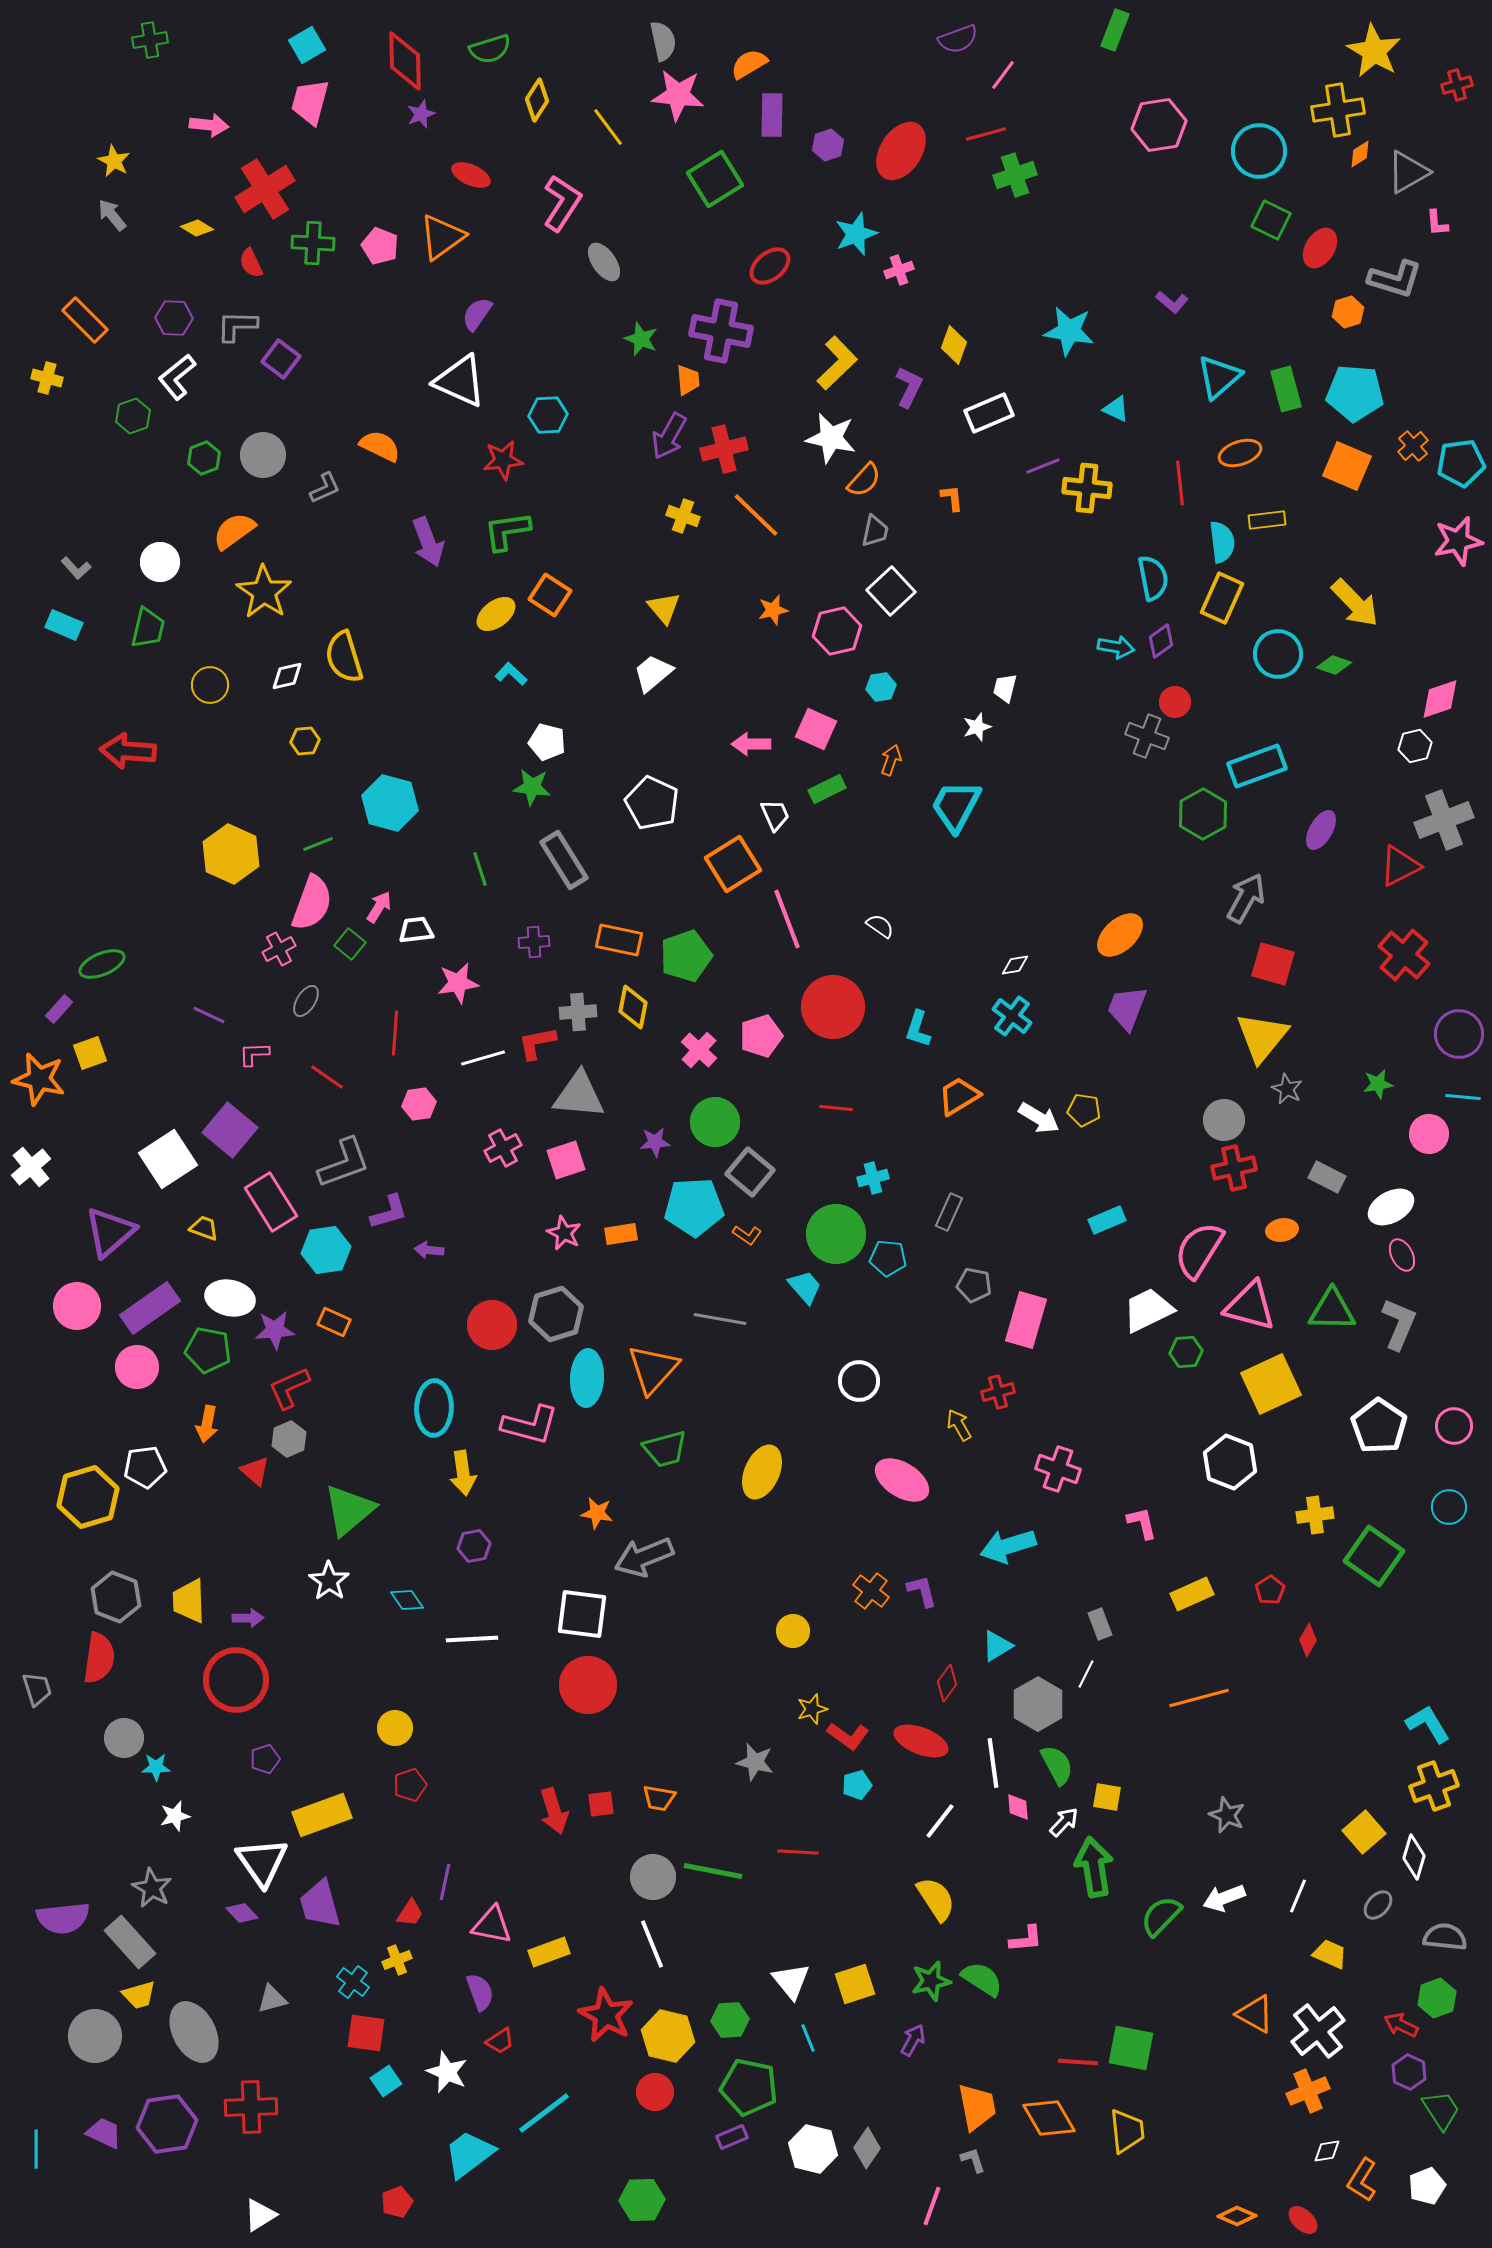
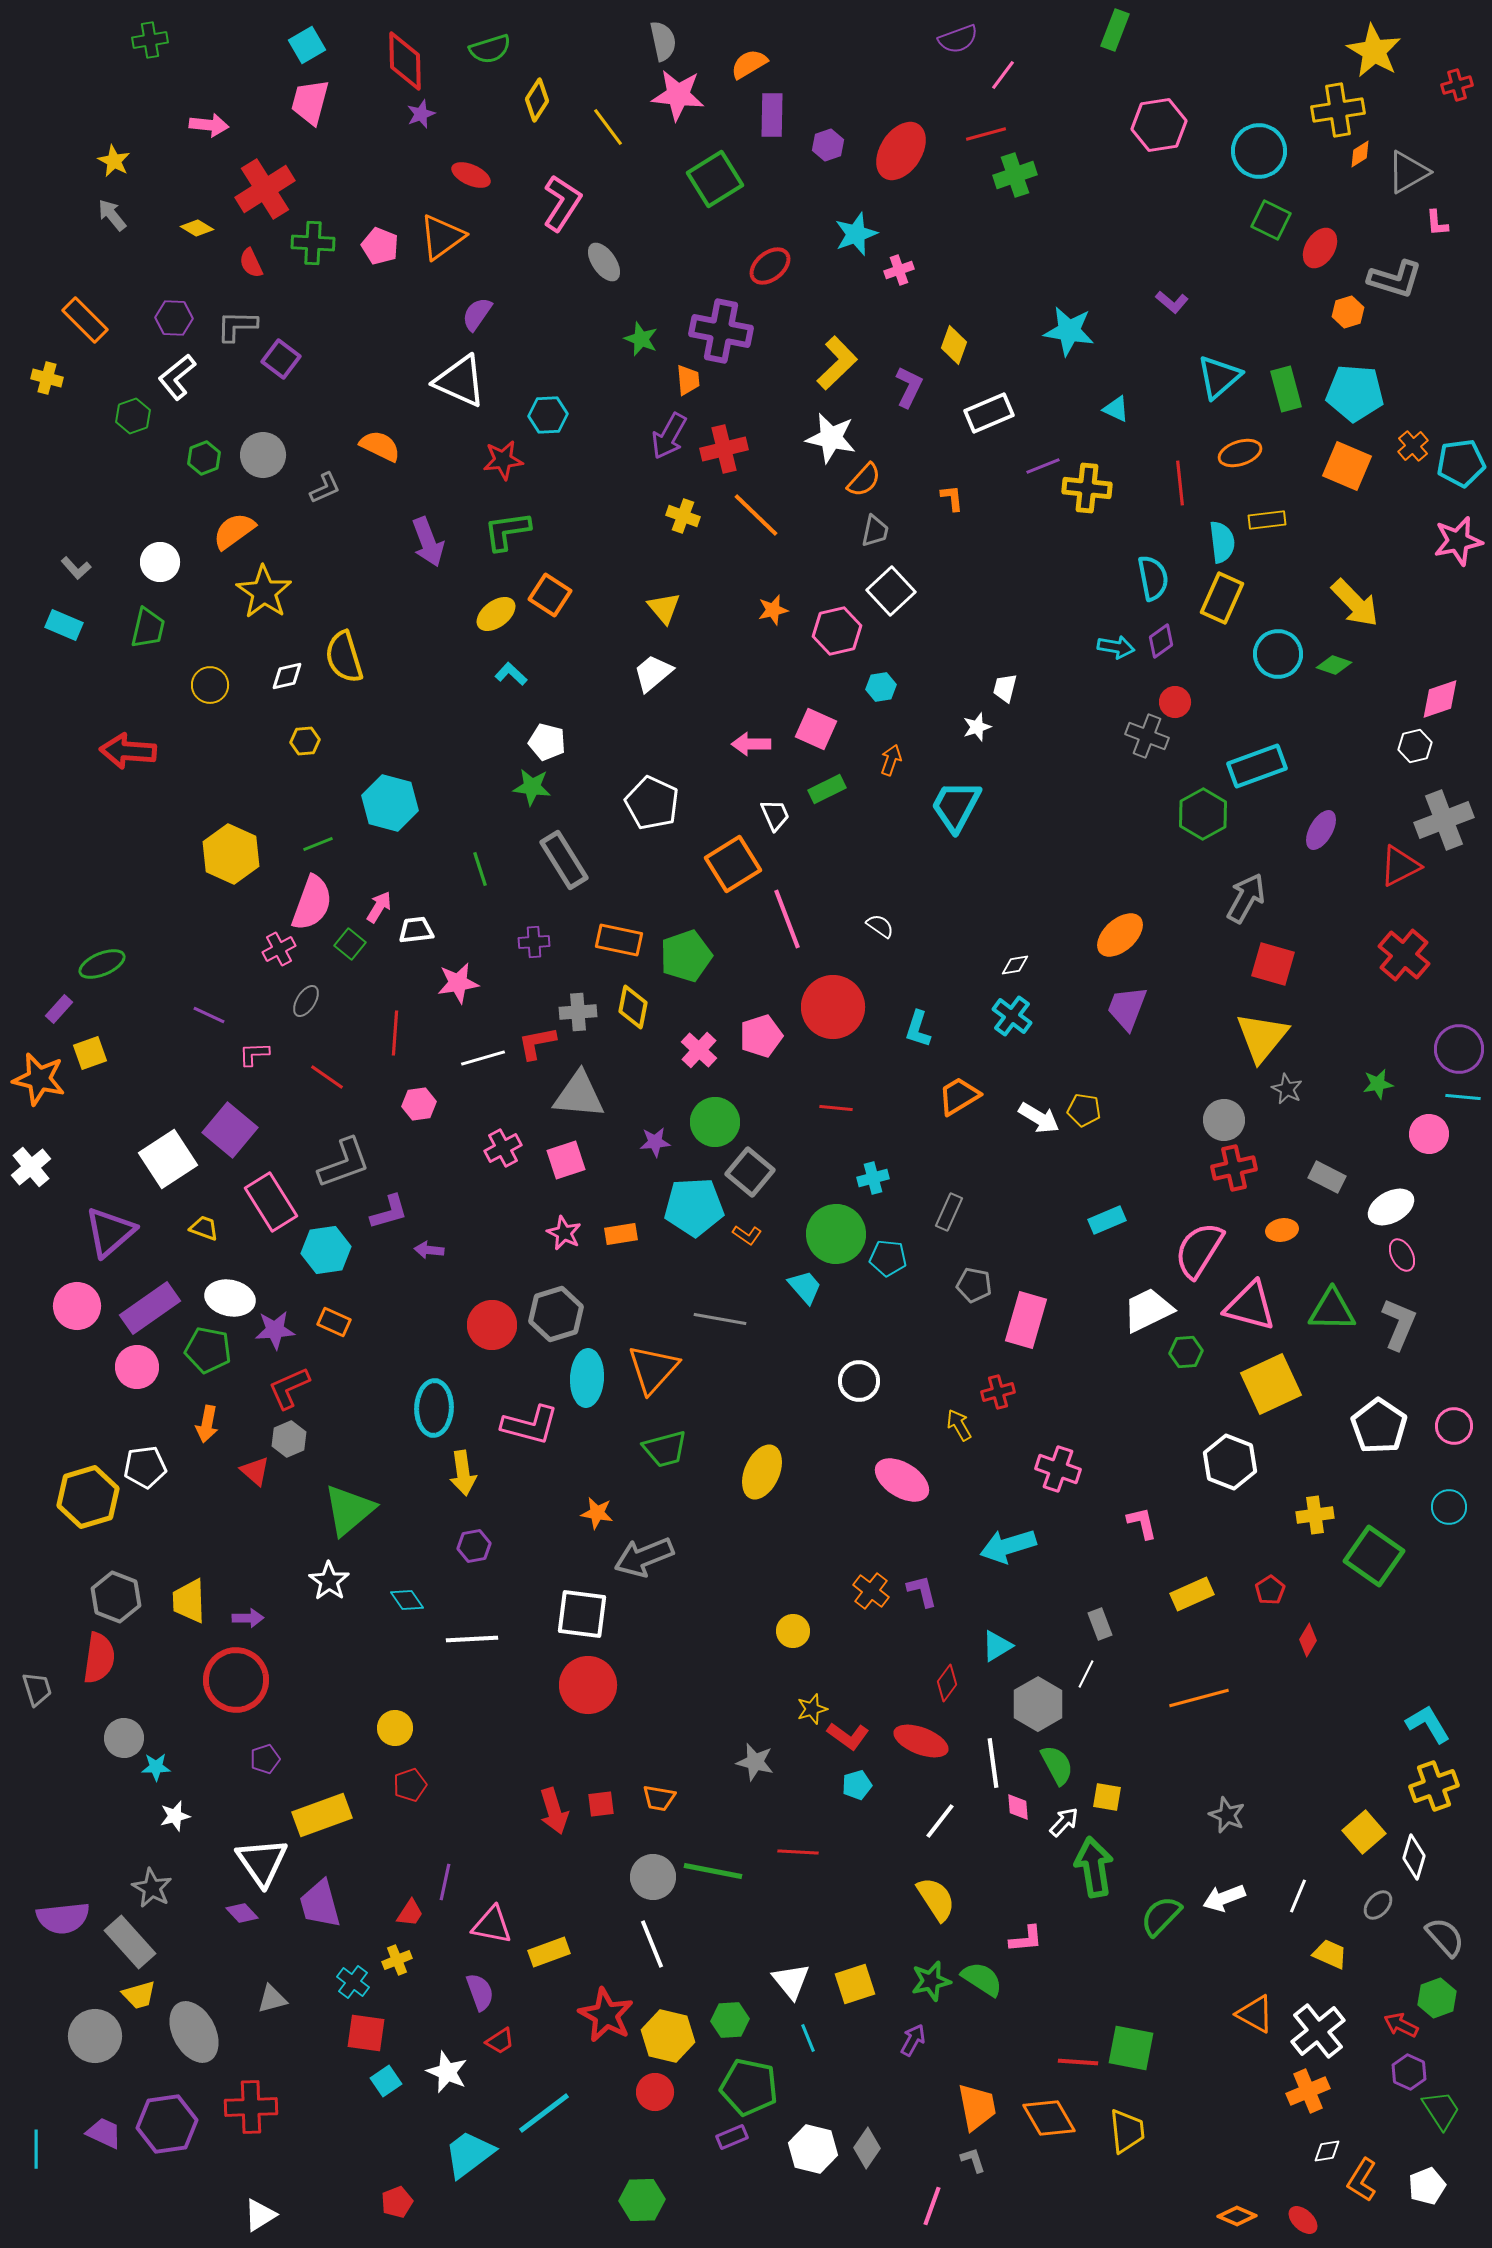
purple circle at (1459, 1034): moved 15 px down
gray semicircle at (1445, 1937): rotated 42 degrees clockwise
